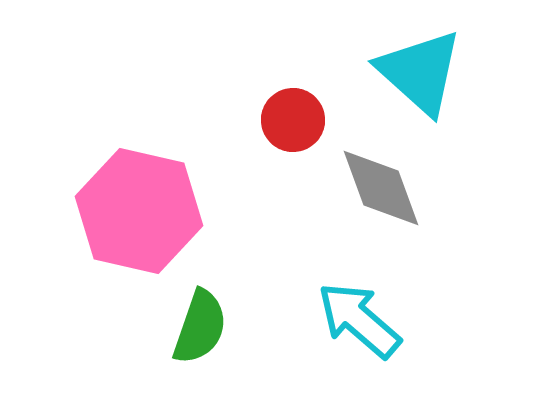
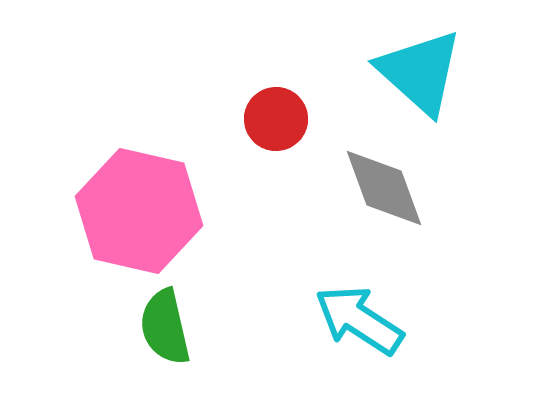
red circle: moved 17 px left, 1 px up
gray diamond: moved 3 px right
cyan arrow: rotated 8 degrees counterclockwise
green semicircle: moved 35 px left; rotated 148 degrees clockwise
